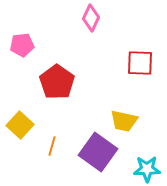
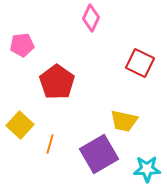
red square: rotated 24 degrees clockwise
orange line: moved 2 px left, 2 px up
purple square: moved 1 px right, 2 px down; rotated 24 degrees clockwise
